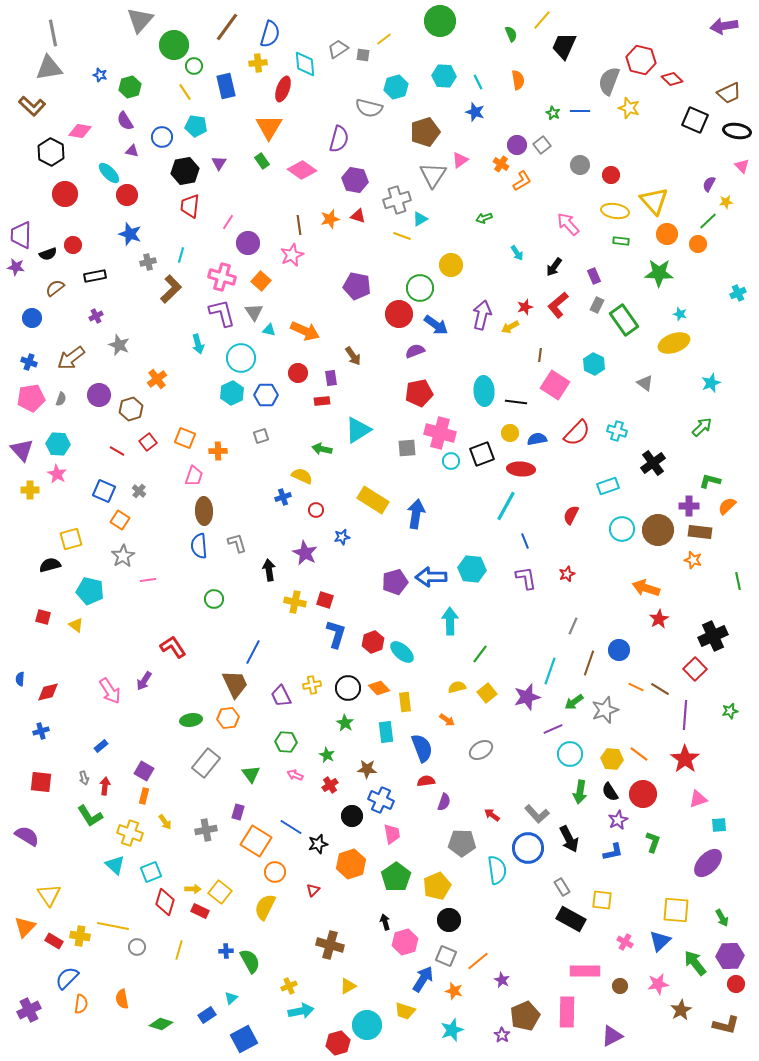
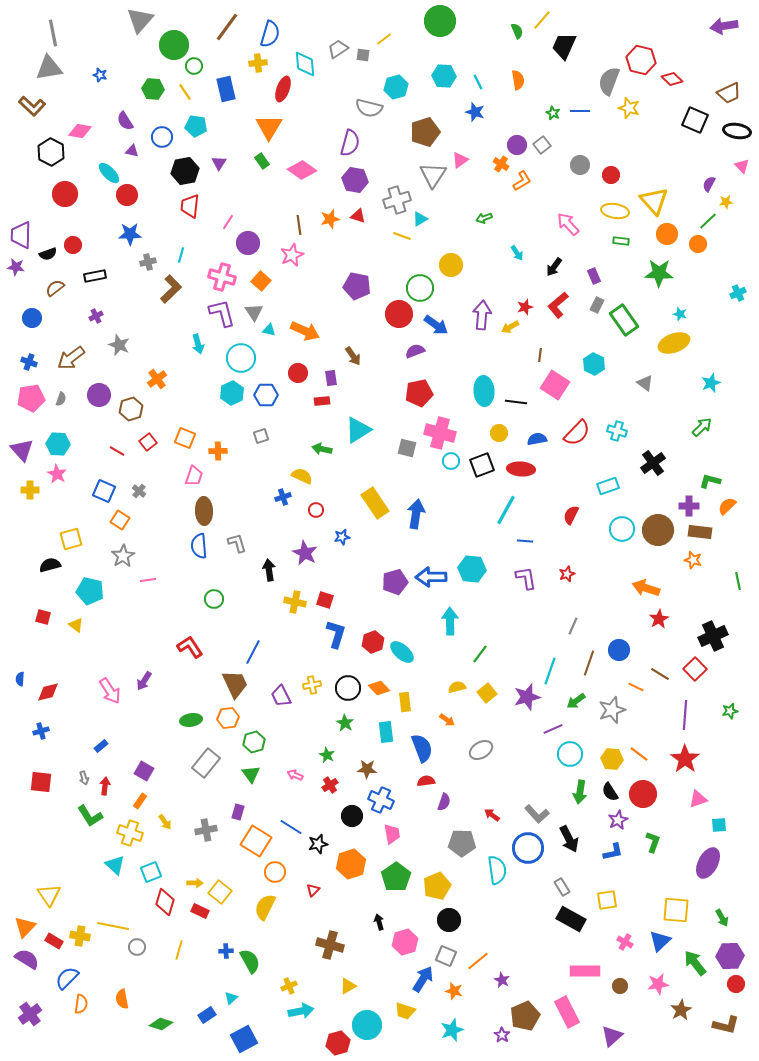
green semicircle at (511, 34): moved 6 px right, 3 px up
blue rectangle at (226, 86): moved 3 px down
green hexagon at (130, 87): moved 23 px right, 2 px down; rotated 20 degrees clockwise
purple semicircle at (339, 139): moved 11 px right, 4 px down
blue star at (130, 234): rotated 20 degrees counterclockwise
purple arrow at (482, 315): rotated 8 degrees counterclockwise
yellow circle at (510, 433): moved 11 px left
gray square at (407, 448): rotated 18 degrees clockwise
black square at (482, 454): moved 11 px down
yellow rectangle at (373, 500): moved 2 px right, 3 px down; rotated 24 degrees clockwise
cyan line at (506, 506): moved 4 px down
blue line at (525, 541): rotated 63 degrees counterclockwise
red L-shape at (173, 647): moved 17 px right
brown line at (660, 689): moved 15 px up
green arrow at (574, 702): moved 2 px right, 1 px up
gray star at (605, 710): moved 7 px right
green hexagon at (286, 742): moved 32 px left; rotated 20 degrees counterclockwise
orange rectangle at (144, 796): moved 4 px left, 5 px down; rotated 21 degrees clockwise
purple semicircle at (27, 836): moved 123 px down
purple ellipse at (708, 863): rotated 16 degrees counterclockwise
yellow arrow at (193, 889): moved 2 px right, 6 px up
yellow square at (602, 900): moved 5 px right; rotated 15 degrees counterclockwise
black arrow at (385, 922): moved 6 px left
purple cross at (29, 1010): moved 1 px right, 4 px down; rotated 10 degrees counterclockwise
pink rectangle at (567, 1012): rotated 28 degrees counterclockwise
purple triangle at (612, 1036): rotated 15 degrees counterclockwise
